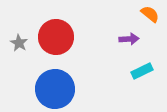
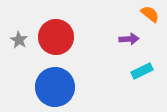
gray star: moved 3 px up
blue circle: moved 2 px up
